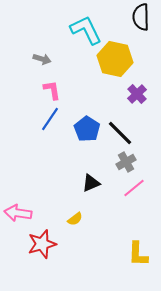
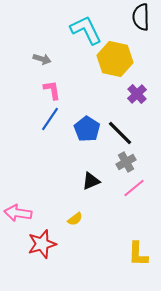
black triangle: moved 2 px up
